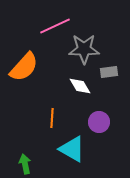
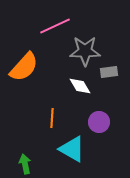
gray star: moved 1 px right, 2 px down
